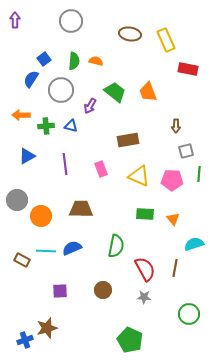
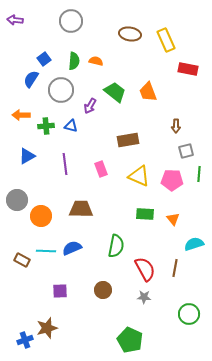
purple arrow at (15, 20): rotated 84 degrees counterclockwise
